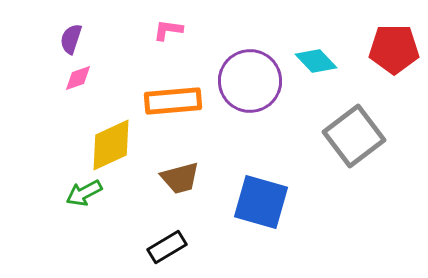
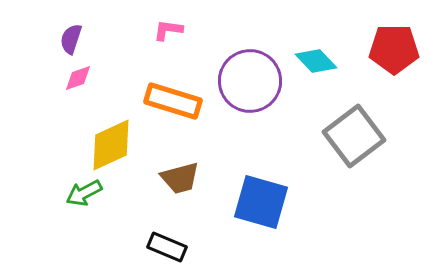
orange rectangle: rotated 22 degrees clockwise
black rectangle: rotated 54 degrees clockwise
